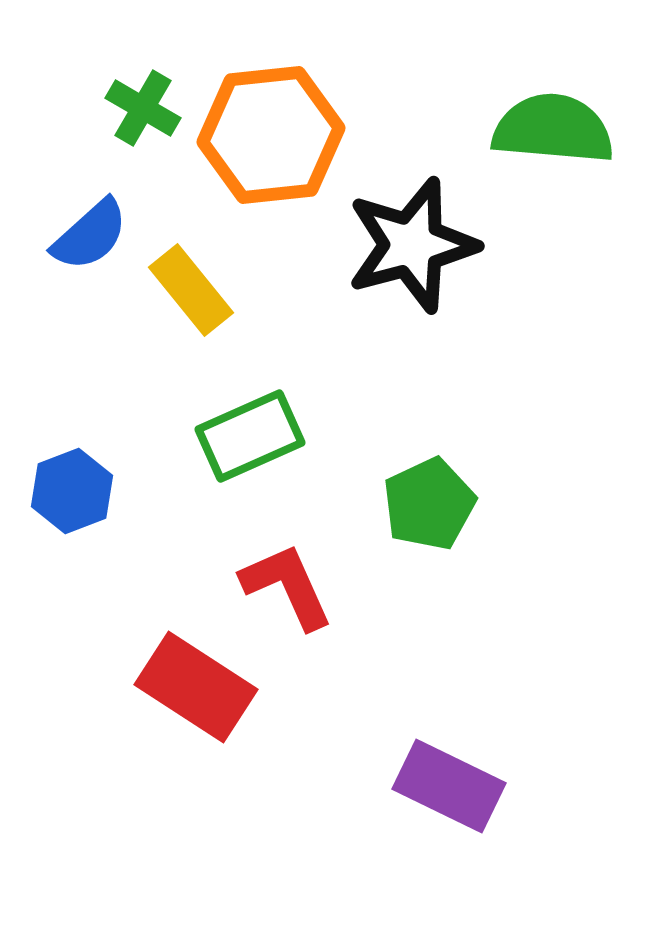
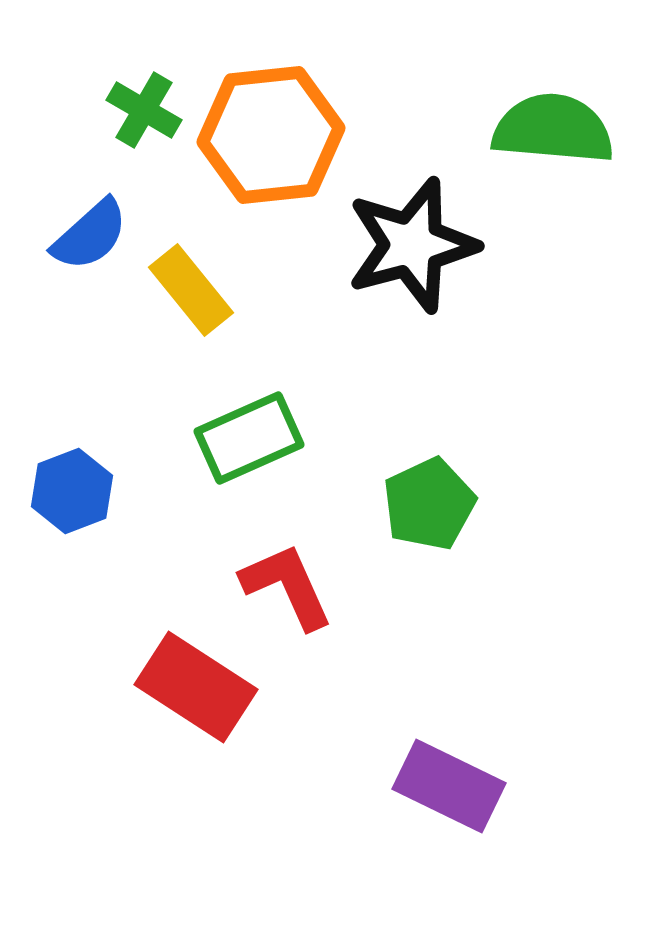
green cross: moved 1 px right, 2 px down
green rectangle: moved 1 px left, 2 px down
